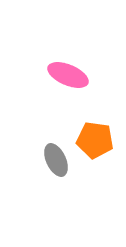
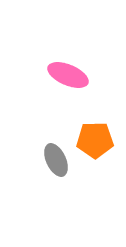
orange pentagon: rotated 9 degrees counterclockwise
